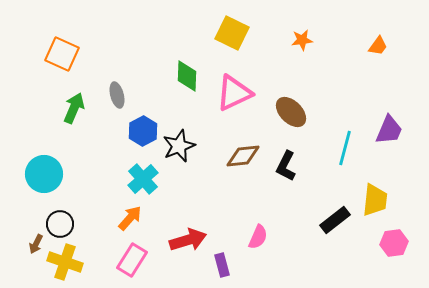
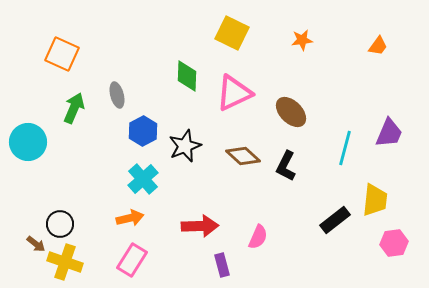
purple trapezoid: moved 3 px down
black star: moved 6 px right
brown diamond: rotated 48 degrees clockwise
cyan circle: moved 16 px left, 32 px up
orange arrow: rotated 36 degrees clockwise
red arrow: moved 12 px right, 14 px up; rotated 15 degrees clockwise
brown arrow: rotated 78 degrees counterclockwise
